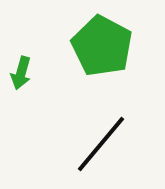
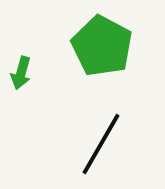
black line: rotated 10 degrees counterclockwise
